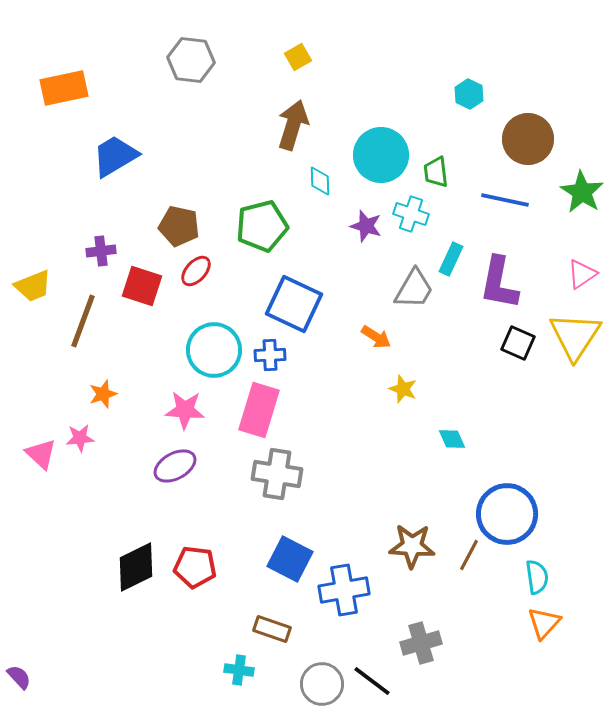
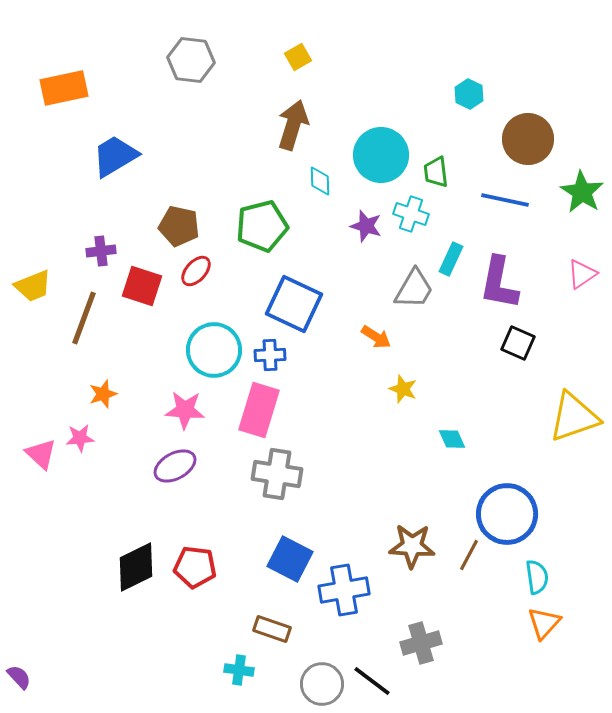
brown line at (83, 321): moved 1 px right, 3 px up
yellow triangle at (575, 336): moved 1 px left, 81 px down; rotated 38 degrees clockwise
